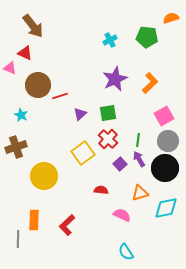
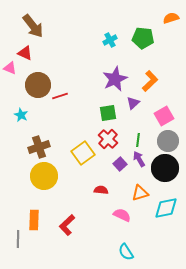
green pentagon: moved 4 px left, 1 px down
orange L-shape: moved 2 px up
purple triangle: moved 53 px right, 11 px up
brown cross: moved 23 px right
